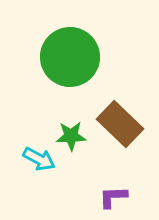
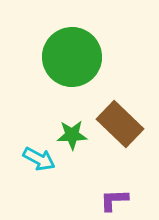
green circle: moved 2 px right
green star: moved 1 px right, 1 px up
purple L-shape: moved 1 px right, 3 px down
